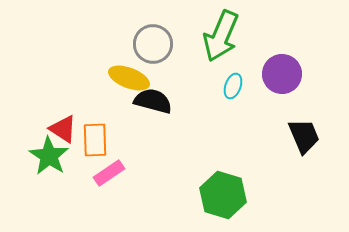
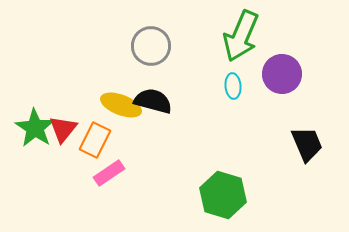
green arrow: moved 20 px right
gray circle: moved 2 px left, 2 px down
yellow ellipse: moved 8 px left, 27 px down
cyan ellipse: rotated 25 degrees counterclockwise
red triangle: rotated 36 degrees clockwise
black trapezoid: moved 3 px right, 8 px down
orange rectangle: rotated 28 degrees clockwise
green star: moved 14 px left, 28 px up
